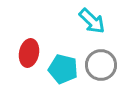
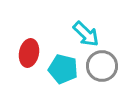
cyan arrow: moved 6 px left, 13 px down
gray circle: moved 1 px right, 1 px down
